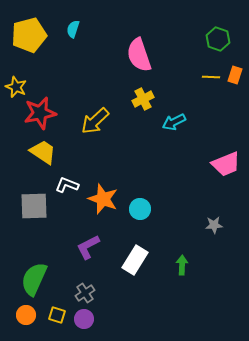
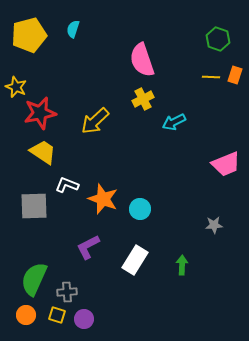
pink semicircle: moved 3 px right, 5 px down
gray cross: moved 18 px left, 1 px up; rotated 30 degrees clockwise
